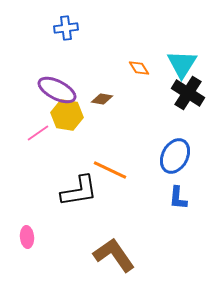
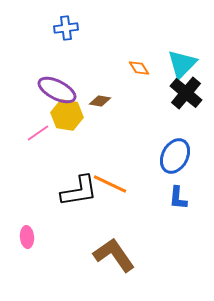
cyan triangle: rotated 12 degrees clockwise
black cross: moved 2 px left; rotated 8 degrees clockwise
brown diamond: moved 2 px left, 2 px down
orange line: moved 14 px down
